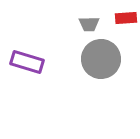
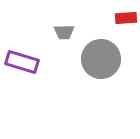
gray trapezoid: moved 25 px left, 8 px down
purple rectangle: moved 5 px left
